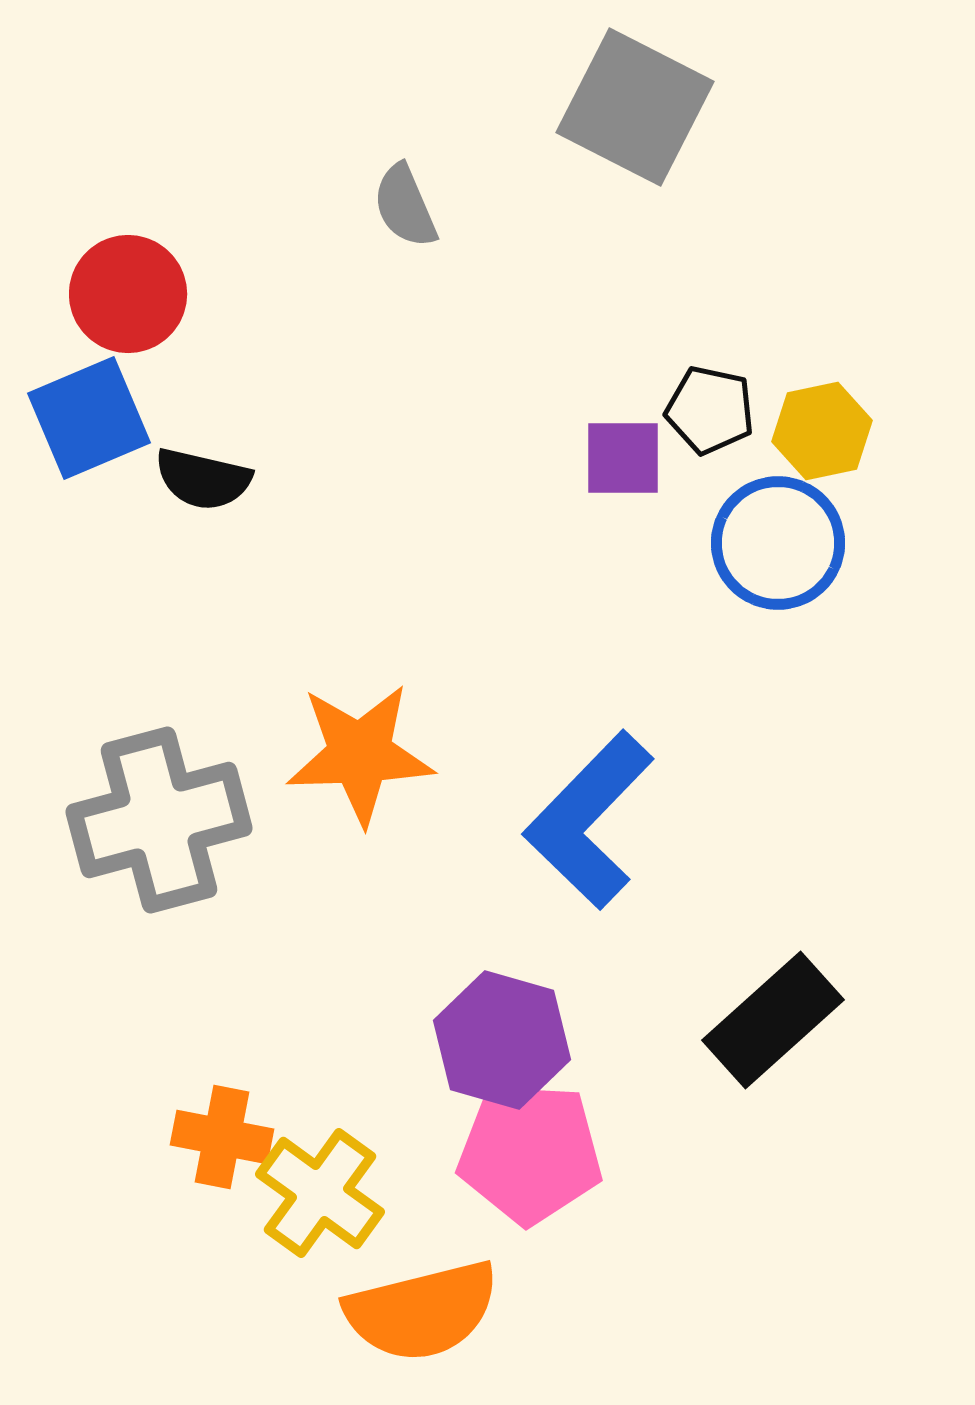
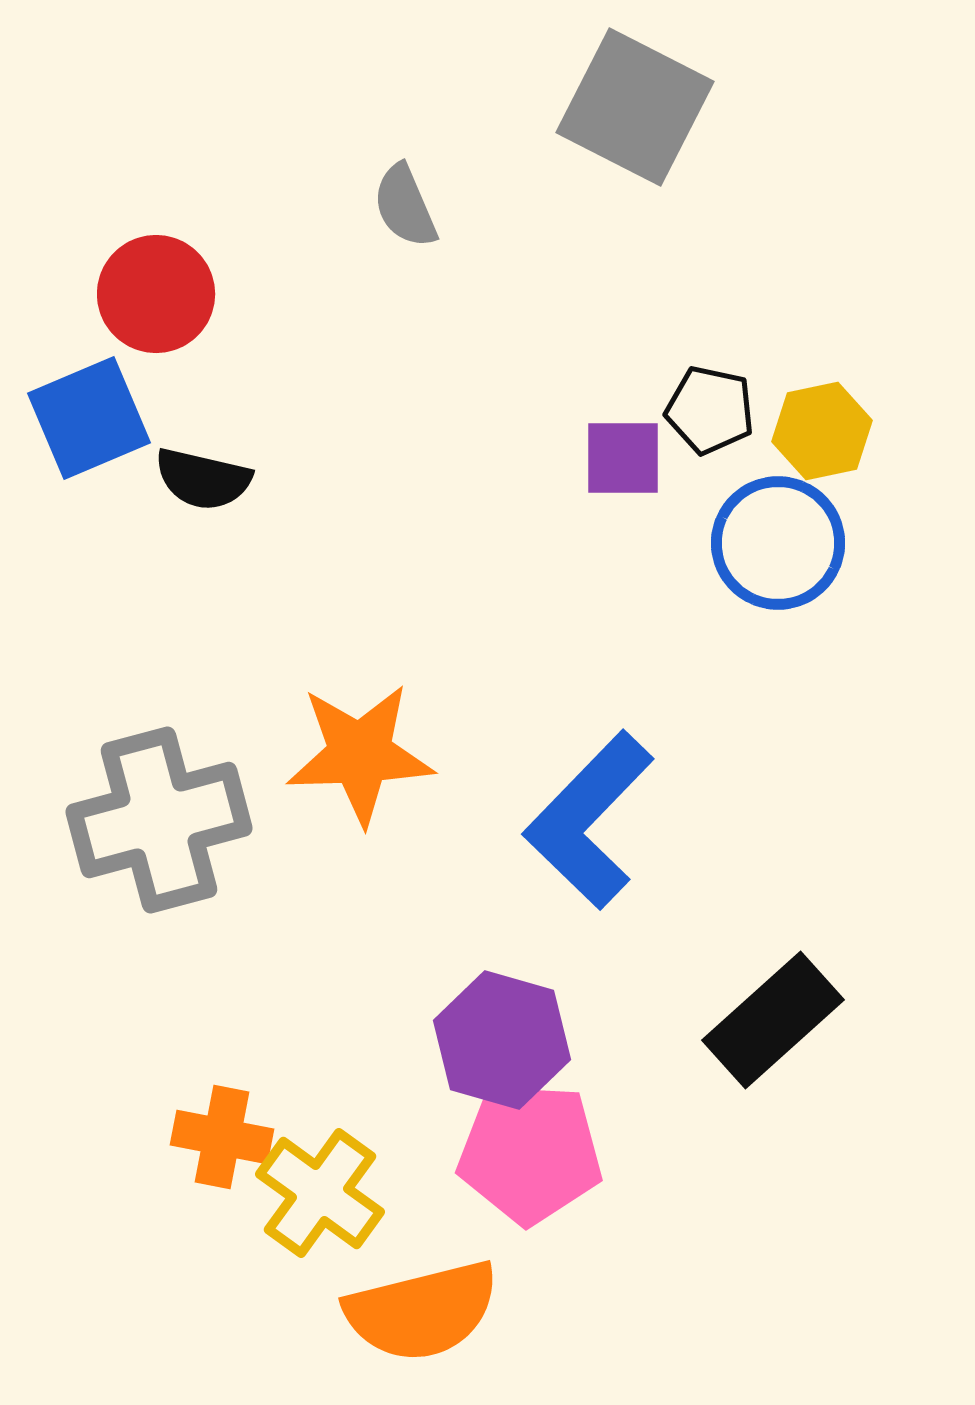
red circle: moved 28 px right
